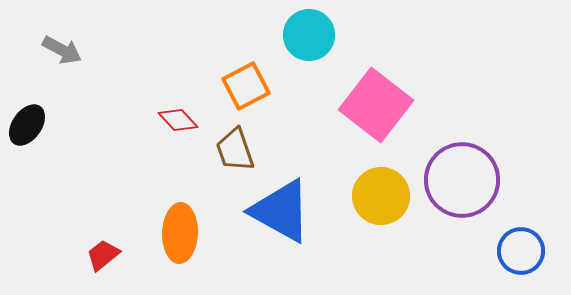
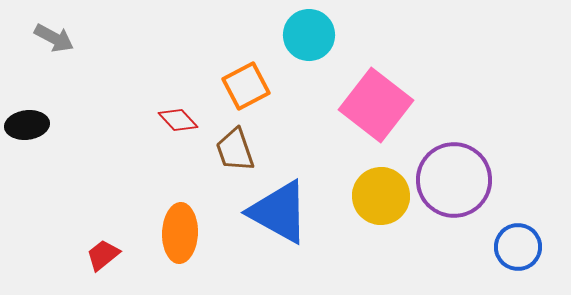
gray arrow: moved 8 px left, 12 px up
black ellipse: rotated 48 degrees clockwise
purple circle: moved 8 px left
blue triangle: moved 2 px left, 1 px down
blue circle: moved 3 px left, 4 px up
